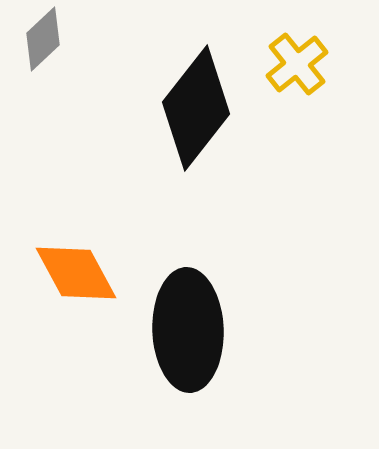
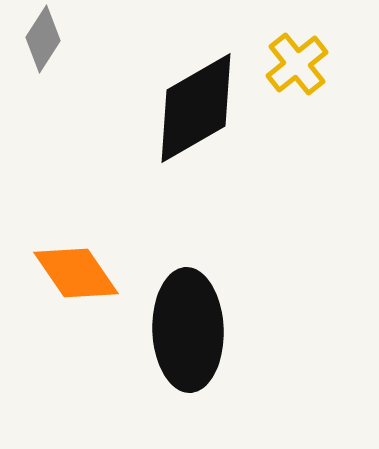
gray diamond: rotated 14 degrees counterclockwise
black diamond: rotated 22 degrees clockwise
orange diamond: rotated 6 degrees counterclockwise
